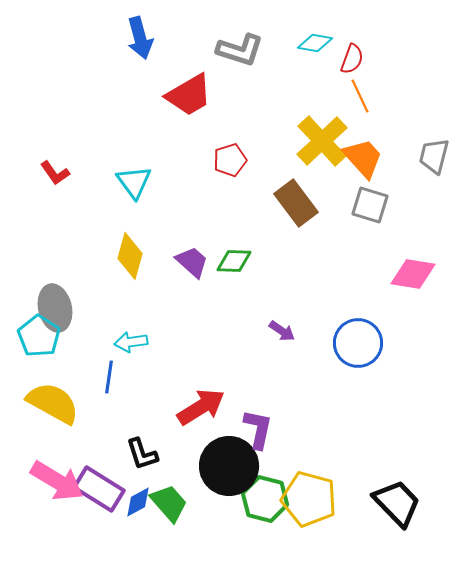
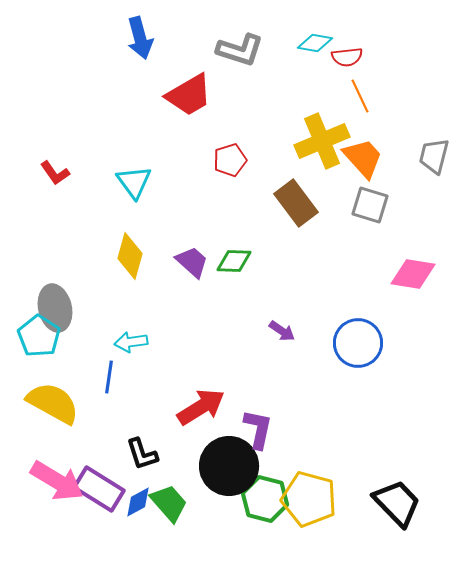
red semicircle: moved 5 px left, 2 px up; rotated 64 degrees clockwise
yellow cross: rotated 20 degrees clockwise
